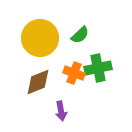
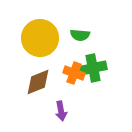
green semicircle: rotated 48 degrees clockwise
green cross: moved 5 px left
